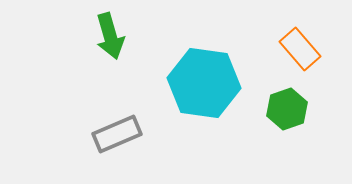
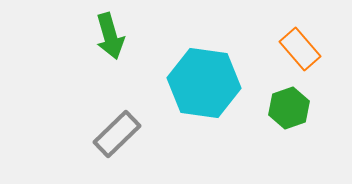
green hexagon: moved 2 px right, 1 px up
gray rectangle: rotated 21 degrees counterclockwise
